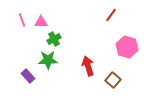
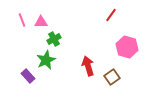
green star: moved 2 px left; rotated 24 degrees counterclockwise
brown square: moved 1 px left, 3 px up; rotated 14 degrees clockwise
